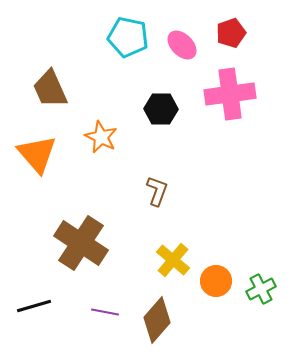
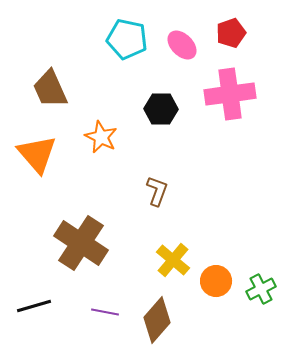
cyan pentagon: moved 1 px left, 2 px down
